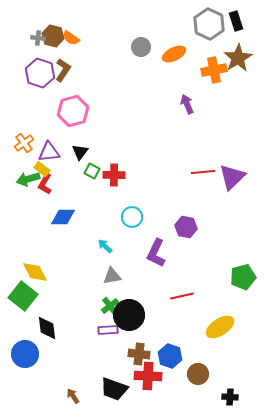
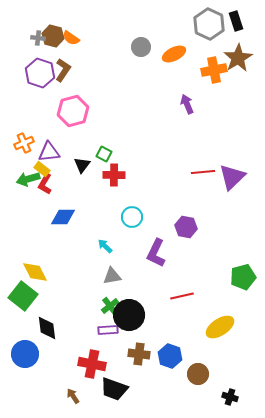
orange cross at (24, 143): rotated 12 degrees clockwise
black triangle at (80, 152): moved 2 px right, 13 px down
green square at (92, 171): moved 12 px right, 17 px up
red cross at (148, 376): moved 56 px left, 12 px up; rotated 8 degrees clockwise
black cross at (230, 397): rotated 14 degrees clockwise
